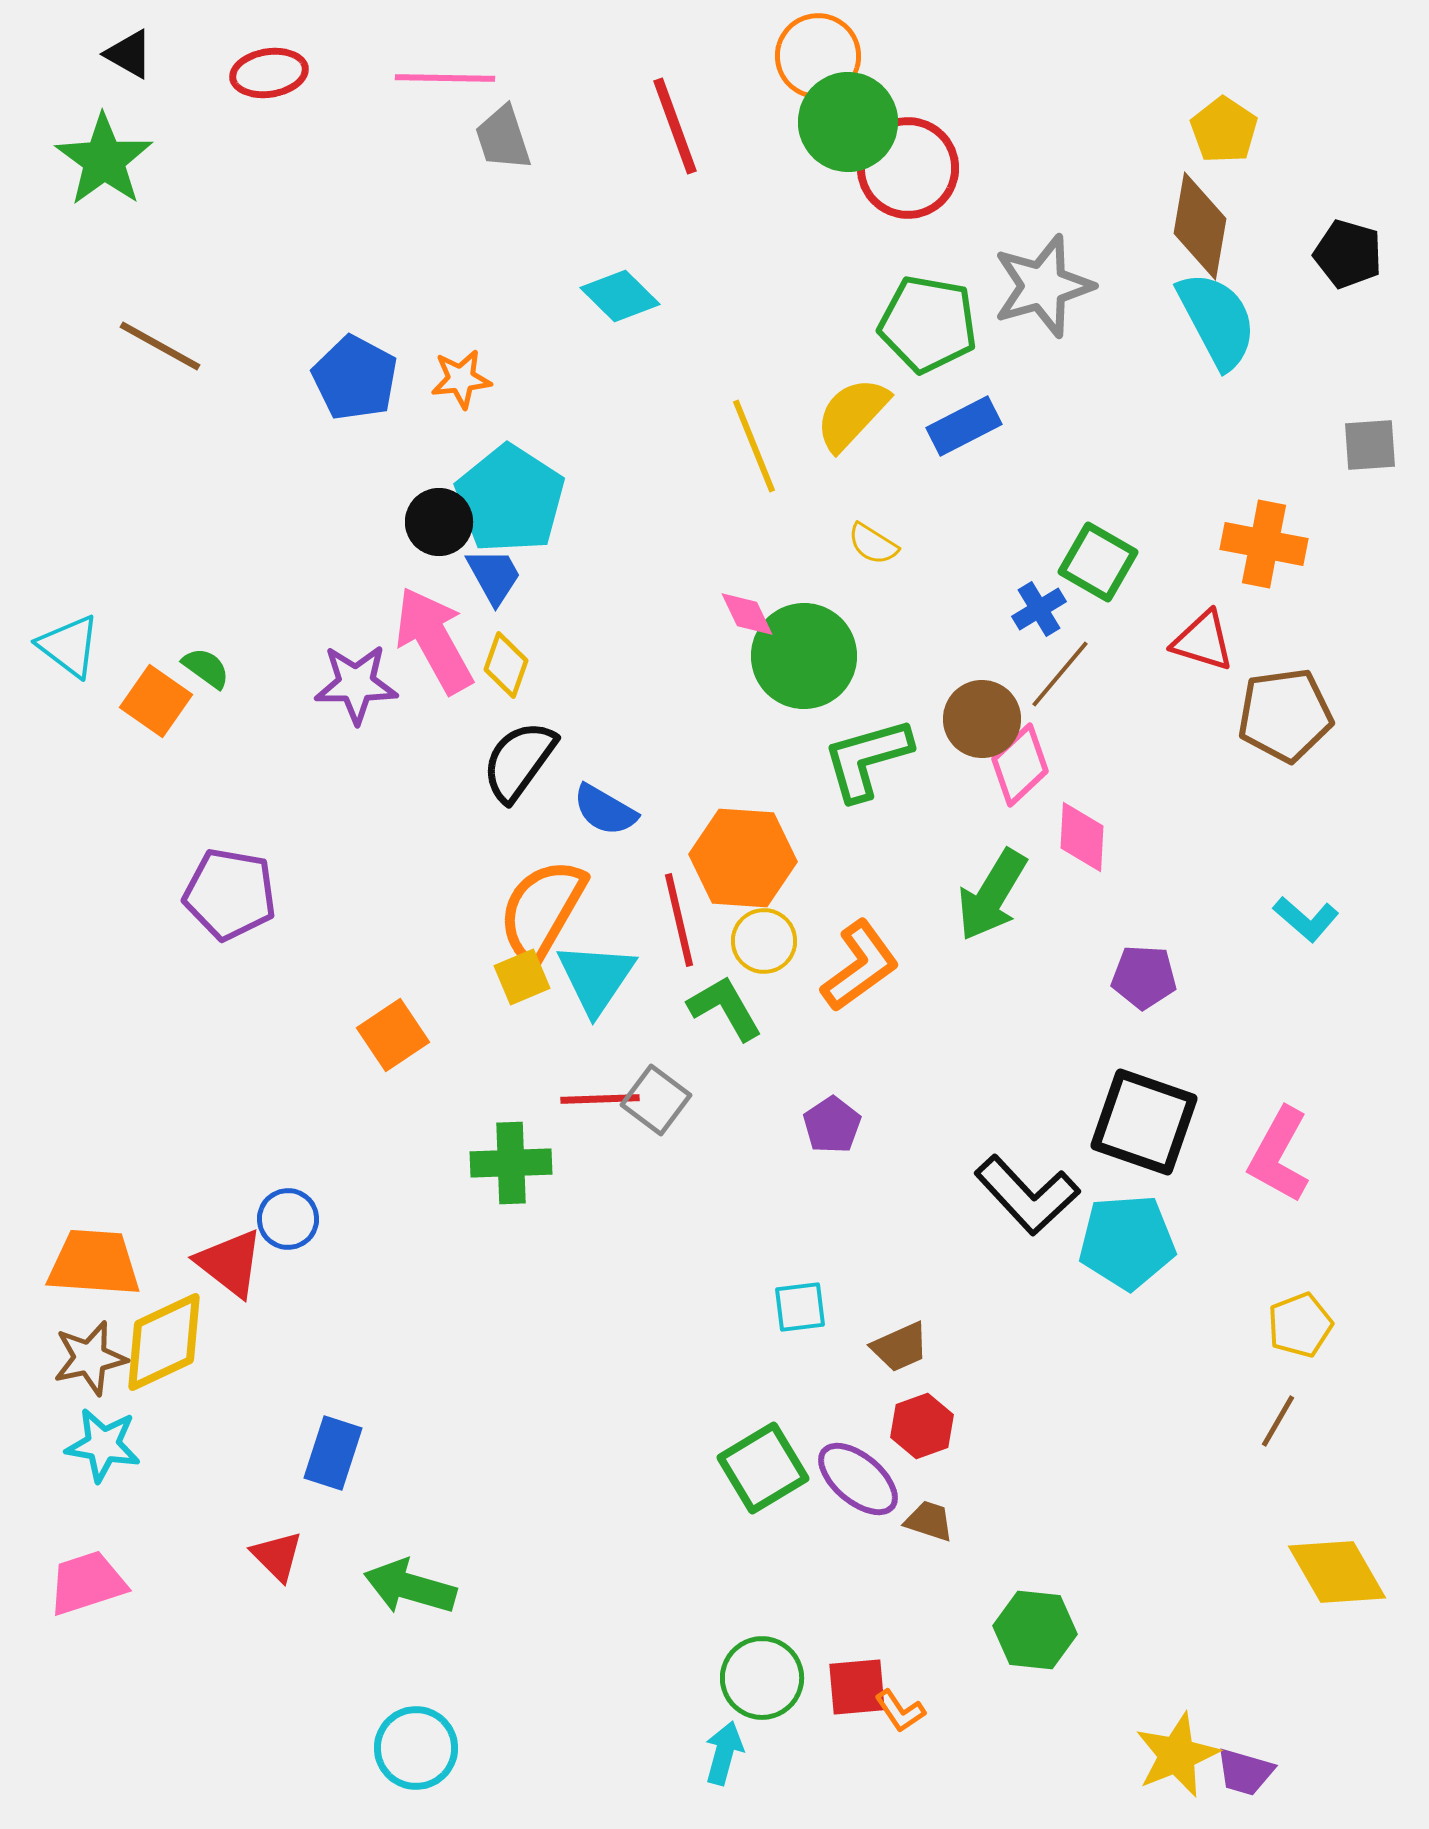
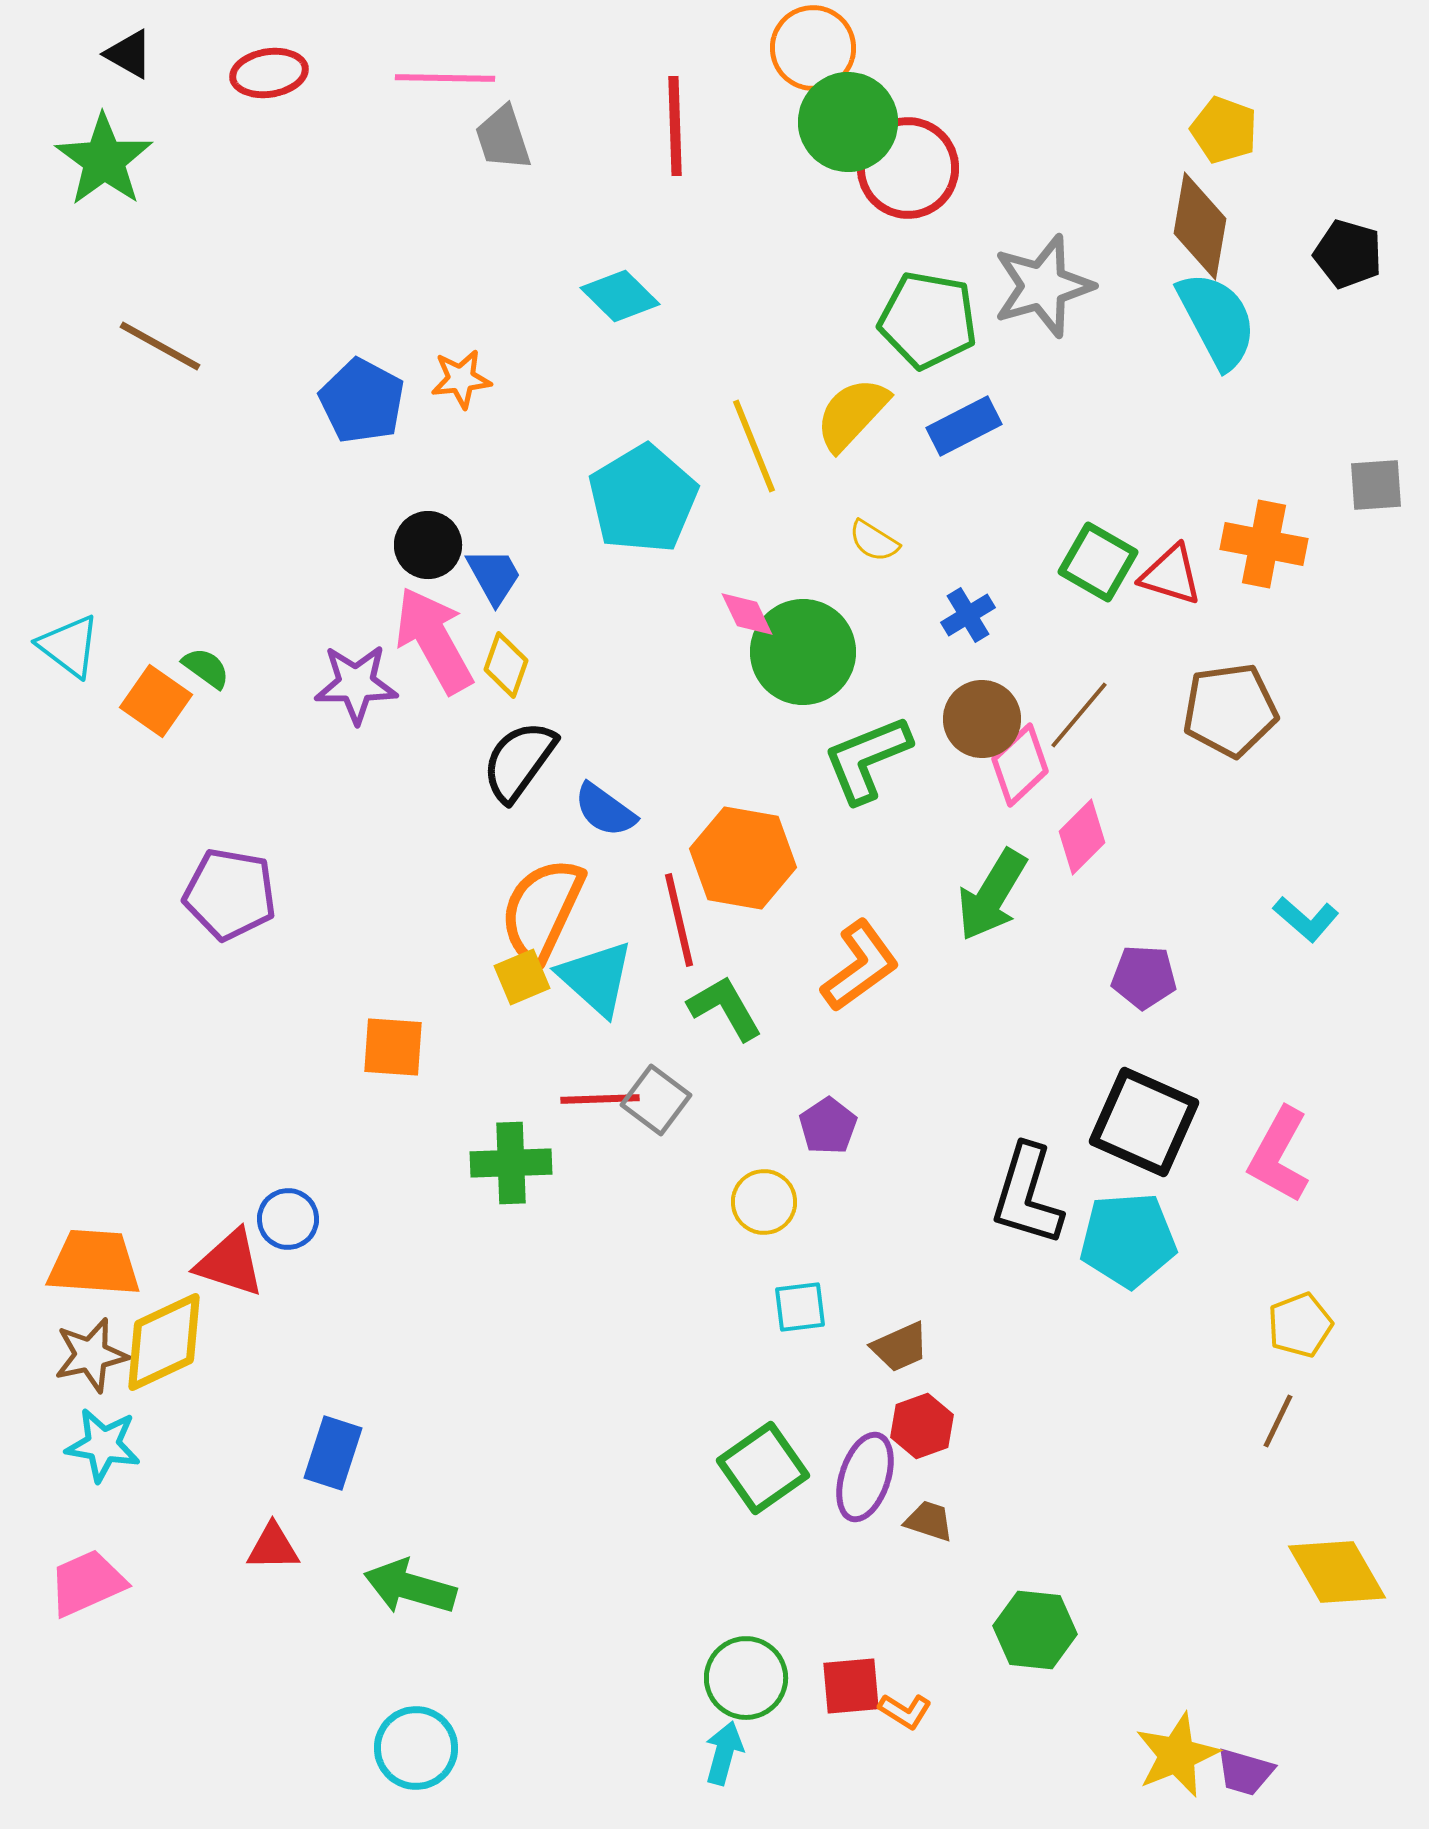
orange circle at (818, 56): moved 5 px left, 8 px up
red line at (675, 126): rotated 18 degrees clockwise
yellow pentagon at (1224, 130): rotated 14 degrees counterclockwise
green pentagon at (928, 324): moved 4 px up
blue pentagon at (355, 378): moved 7 px right, 23 px down
gray square at (1370, 445): moved 6 px right, 40 px down
cyan pentagon at (510, 499): moved 133 px right; rotated 8 degrees clockwise
black circle at (439, 522): moved 11 px left, 23 px down
yellow semicircle at (873, 544): moved 1 px right, 3 px up
blue cross at (1039, 609): moved 71 px left, 6 px down
red triangle at (1203, 641): moved 32 px left, 66 px up
green circle at (804, 656): moved 1 px left, 4 px up
brown line at (1060, 674): moved 19 px right, 41 px down
brown pentagon at (1285, 715): moved 55 px left, 5 px up
green L-shape at (867, 759): rotated 6 degrees counterclockwise
blue semicircle at (605, 810): rotated 6 degrees clockwise
pink diamond at (1082, 837): rotated 42 degrees clockwise
orange hexagon at (743, 858): rotated 6 degrees clockwise
orange semicircle at (542, 910): rotated 5 degrees counterclockwise
yellow circle at (764, 941): moved 261 px down
cyan triangle at (596, 978): rotated 22 degrees counterclockwise
orange square at (393, 1035): moved 12 px down; rotated 38 degrees clockwise
black square at (1144, 1122): rotated 5 degrees clockwise
purple pentagon at (832, 1125): moved 4 px left, 1 px down
black L-shape at (1027, 1195): rotated 60 degrees clockwise
cyan pentagon at (1127, 1242): moved 1 px right, 2 px up
red triangle at (230, 1263): rotated 20 degrees counterclockwise
brown star at (90, 1358): moved 1 px right, 3 px up
brown line at (1278, 1421): rotated 4 degrees counterclockwise
green square at (763, 1468): rotated 4 degrees counterclockwise
purple ellipse at (858, 1479): moved 7 px right, 2 px up; rotated 68 degrees clockwise
red triangle at (277, 1556): moved 4 px left, 9 px up; rotated 46 degrees counterclockwise
pink trapezoid at (87, 1583): rotated 6 degrees counterclockwise
green circle at (762, 1678): moved 16 px left
red square at (857, 1687): moved 6 px left, 1 px up
orange L-shape at (900, 1711): moved 5 px right; rotated 24 degrees counterclockwise
